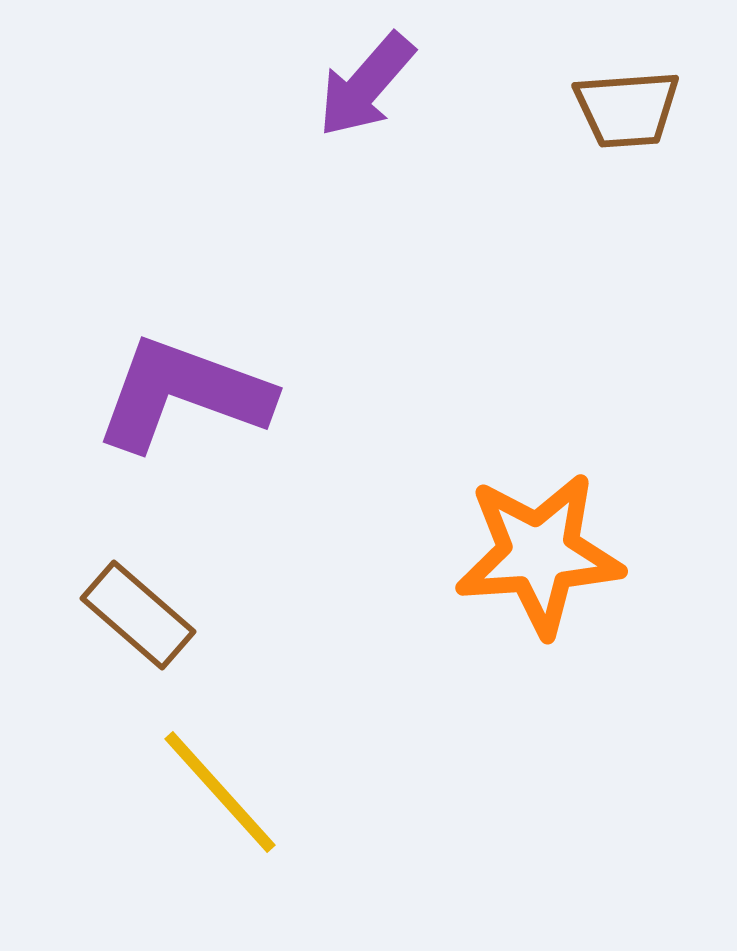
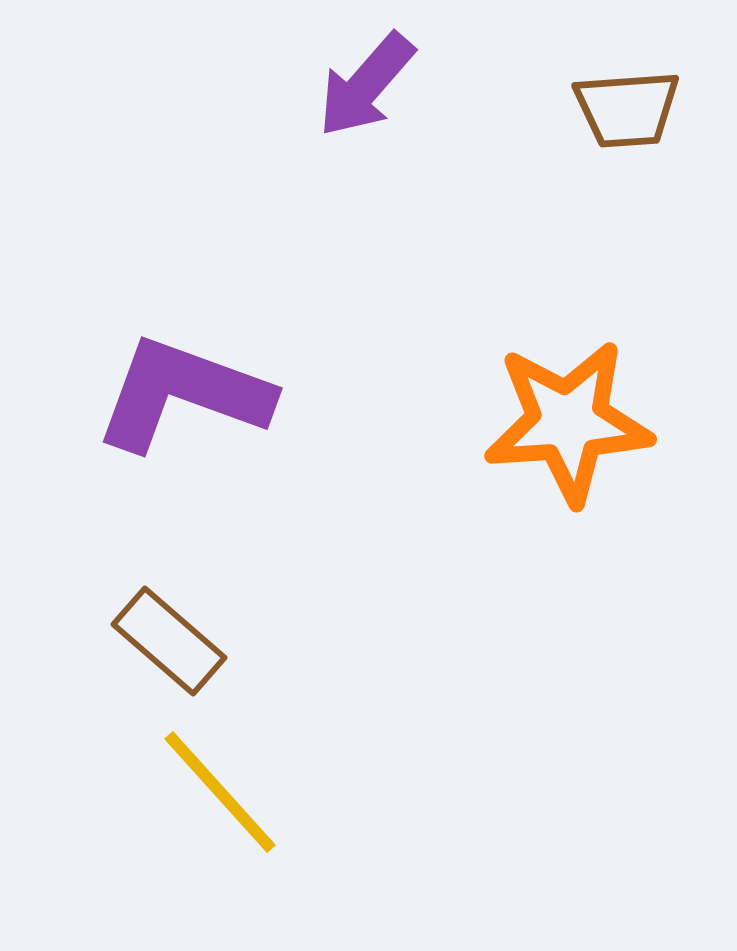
orange star: moved 29 px right, 132 px up
brown rectangle: moved 31 px right, 26 px down
